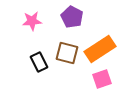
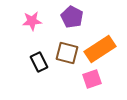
pink square: moved 10 px left
